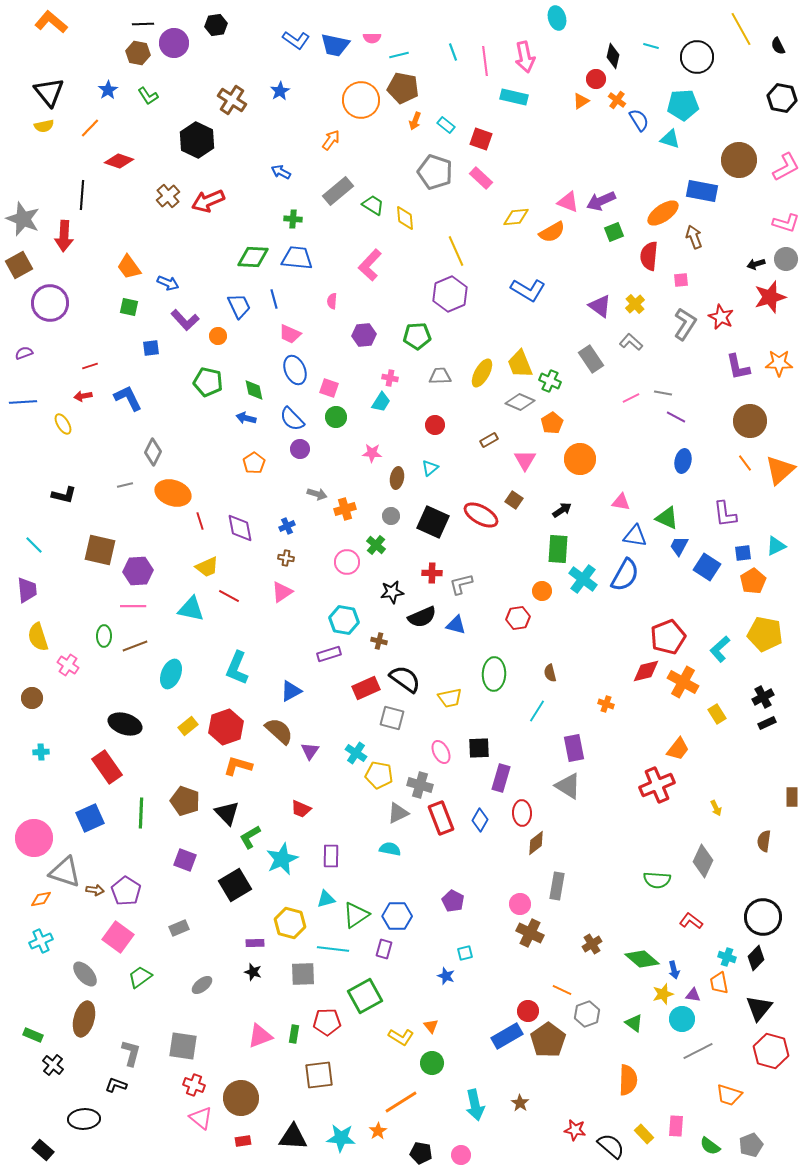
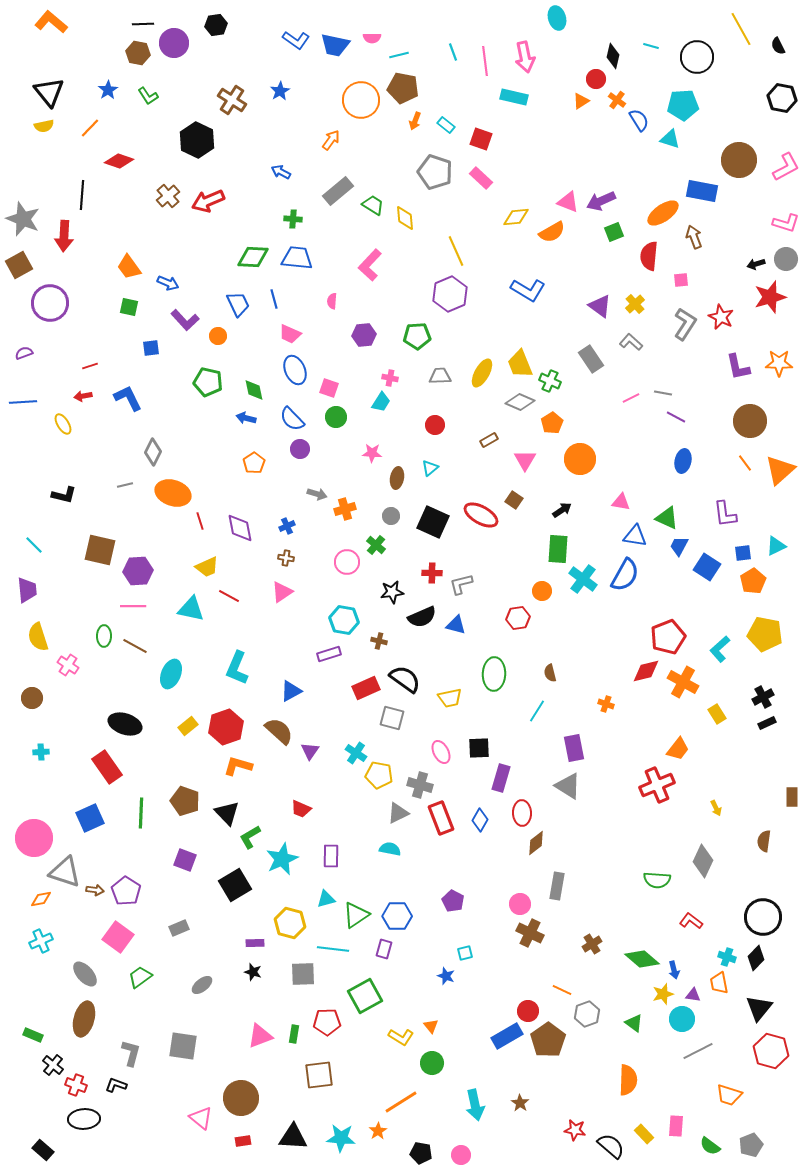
blue trapezoid at (239, 306): moved 1 px left, 2 px up
brown line at (135, 646): rotated 50 degrees clockwise
red cross at (194, 1085): moved 118 px left
